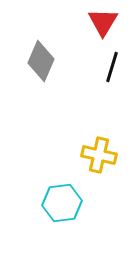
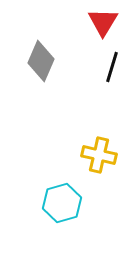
cyan hexagon: rotated 9 degrees counterclockwise
